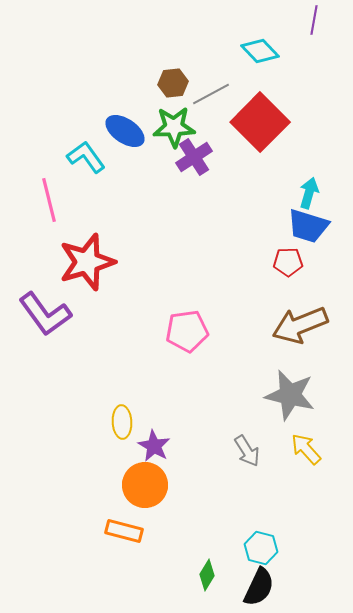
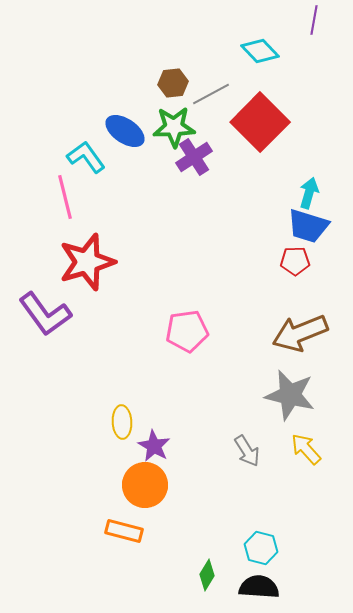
pink line: moved 16 px right, 3 px up
red pentagon: moved 7 px right, 1 px up
brown arrow: moved 8 px down
black semicircle: rotated 111 degrees counterclockwise
